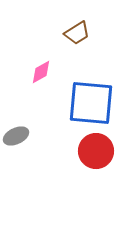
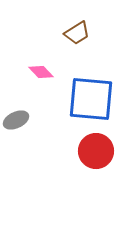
pink diamond: rotated 75 degrees clockwise
blue square: moved 4 px up
gray ellipse: moved 16 px up
